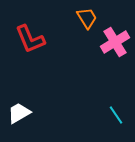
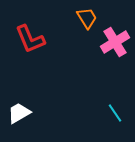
cyan line: moved 1 px left, 2 px up
